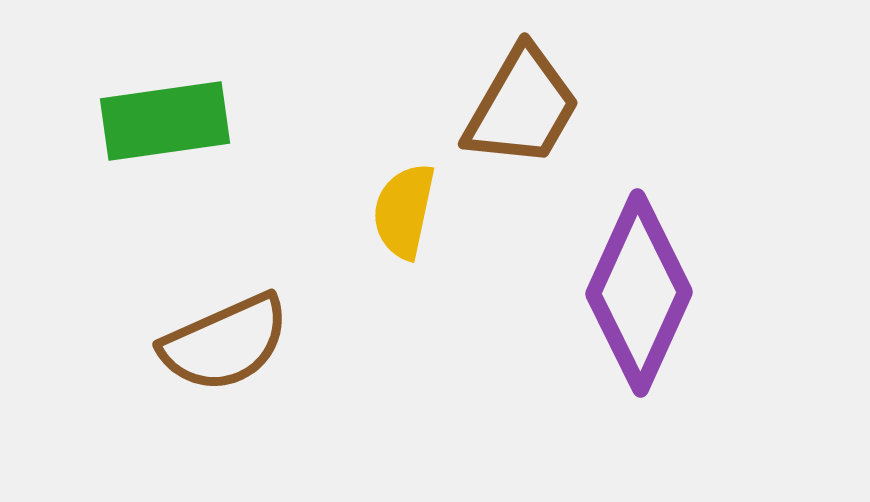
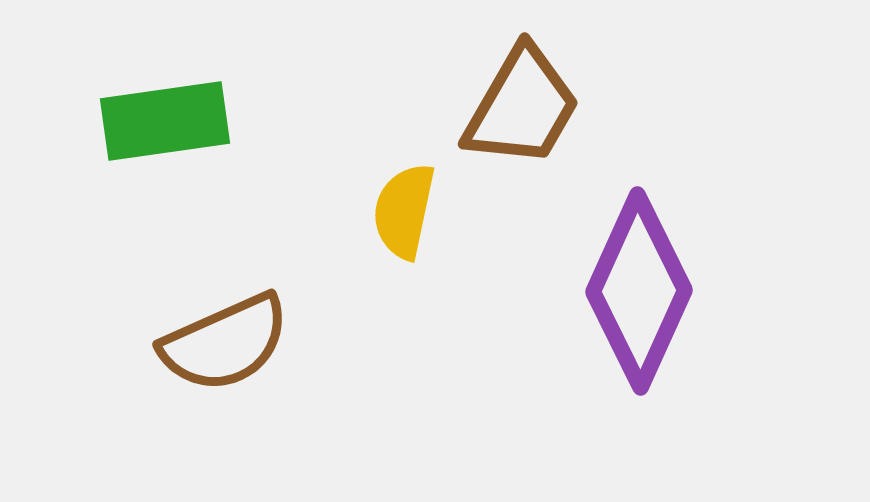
purple diamond: moved 2 px up
